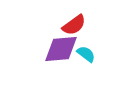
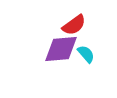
cyan semicircle: rotated 12 degrees clockwise
